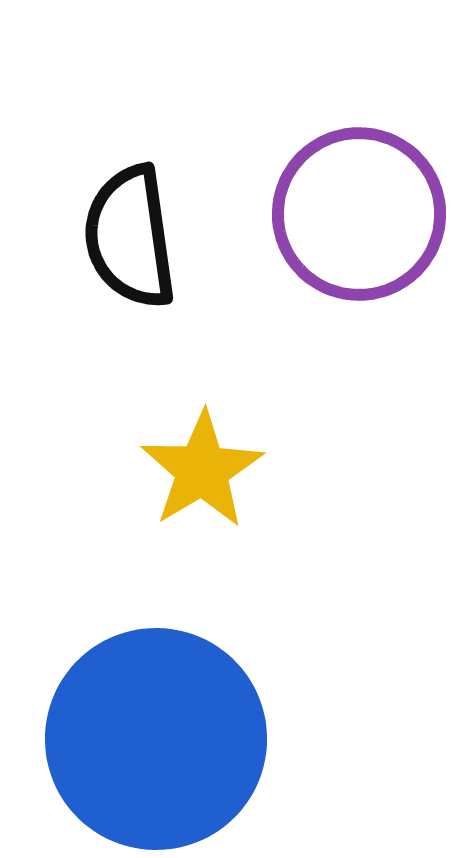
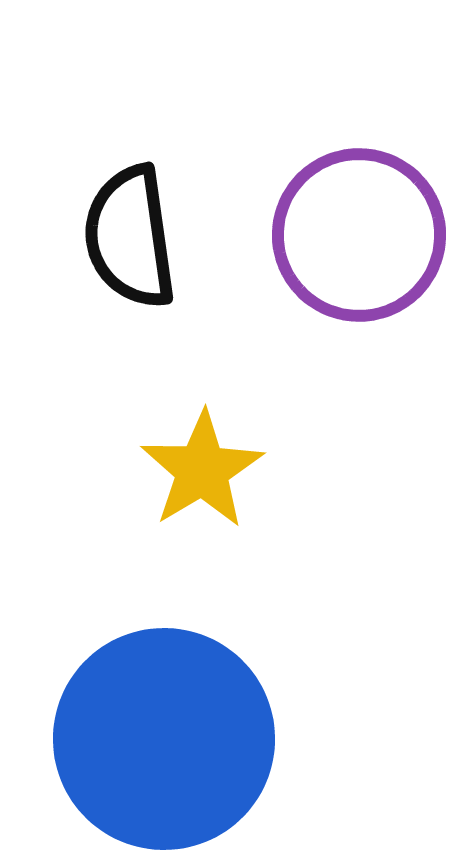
purple circle: moved 21 px down
blue circle: moved 8 px right
